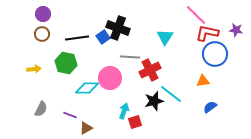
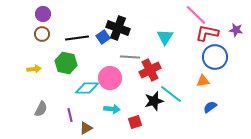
blue circle: moved 3 px down
cyan arrow: moved 12 px left, 2 px up; rotated 77 degrees clockwise
purple line: rotated 56 degrees clockwise
